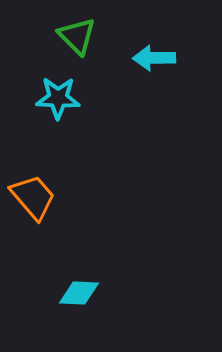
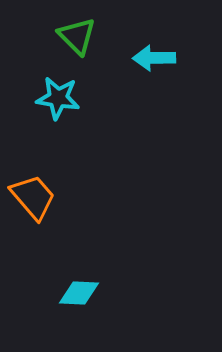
cyan star: rotated 6 degrees clockwise
